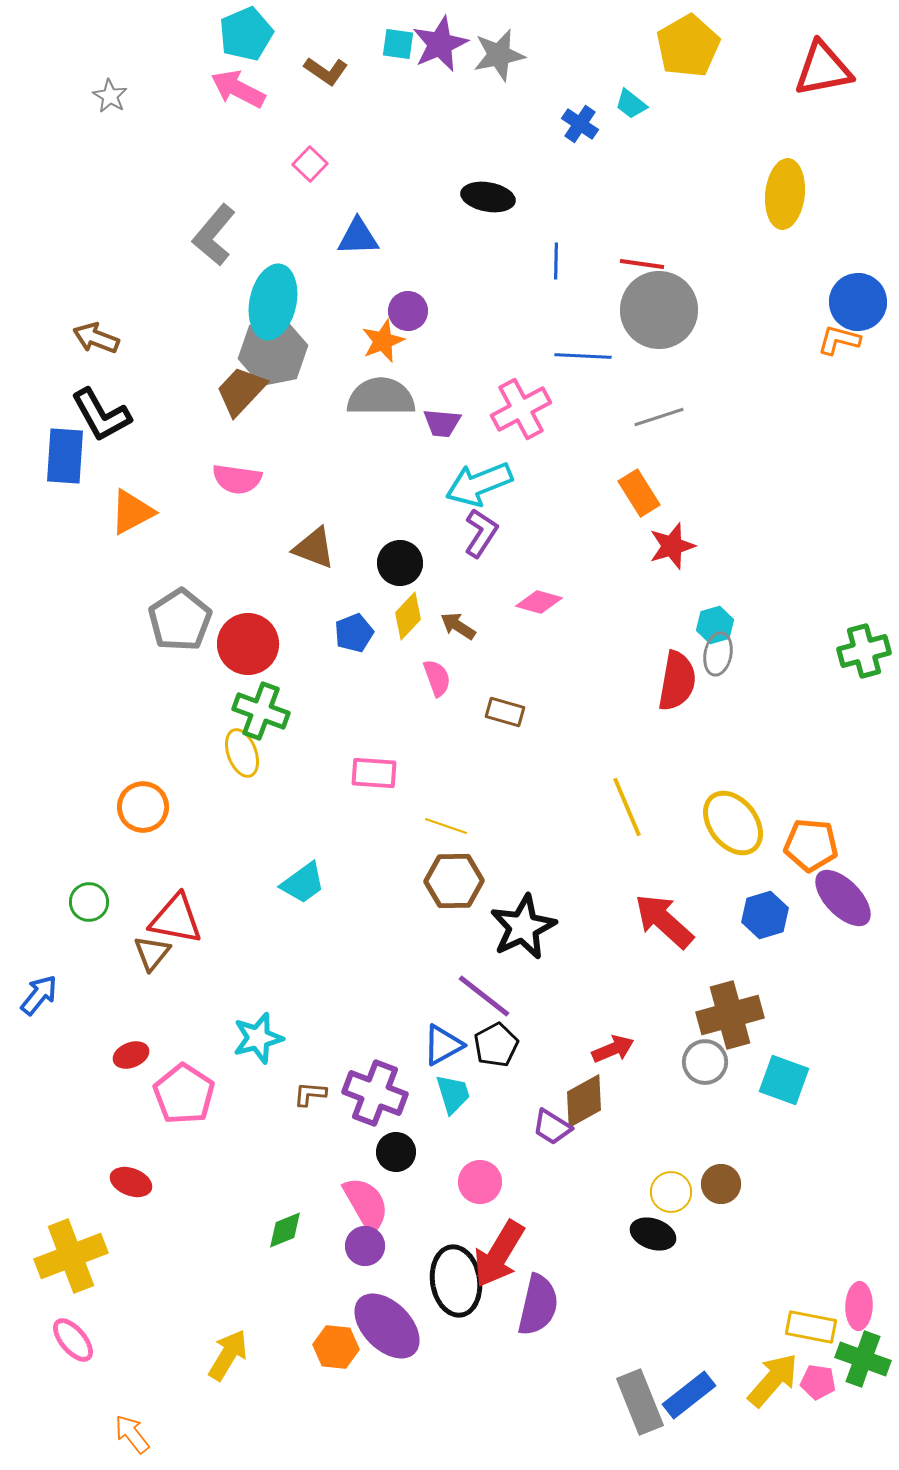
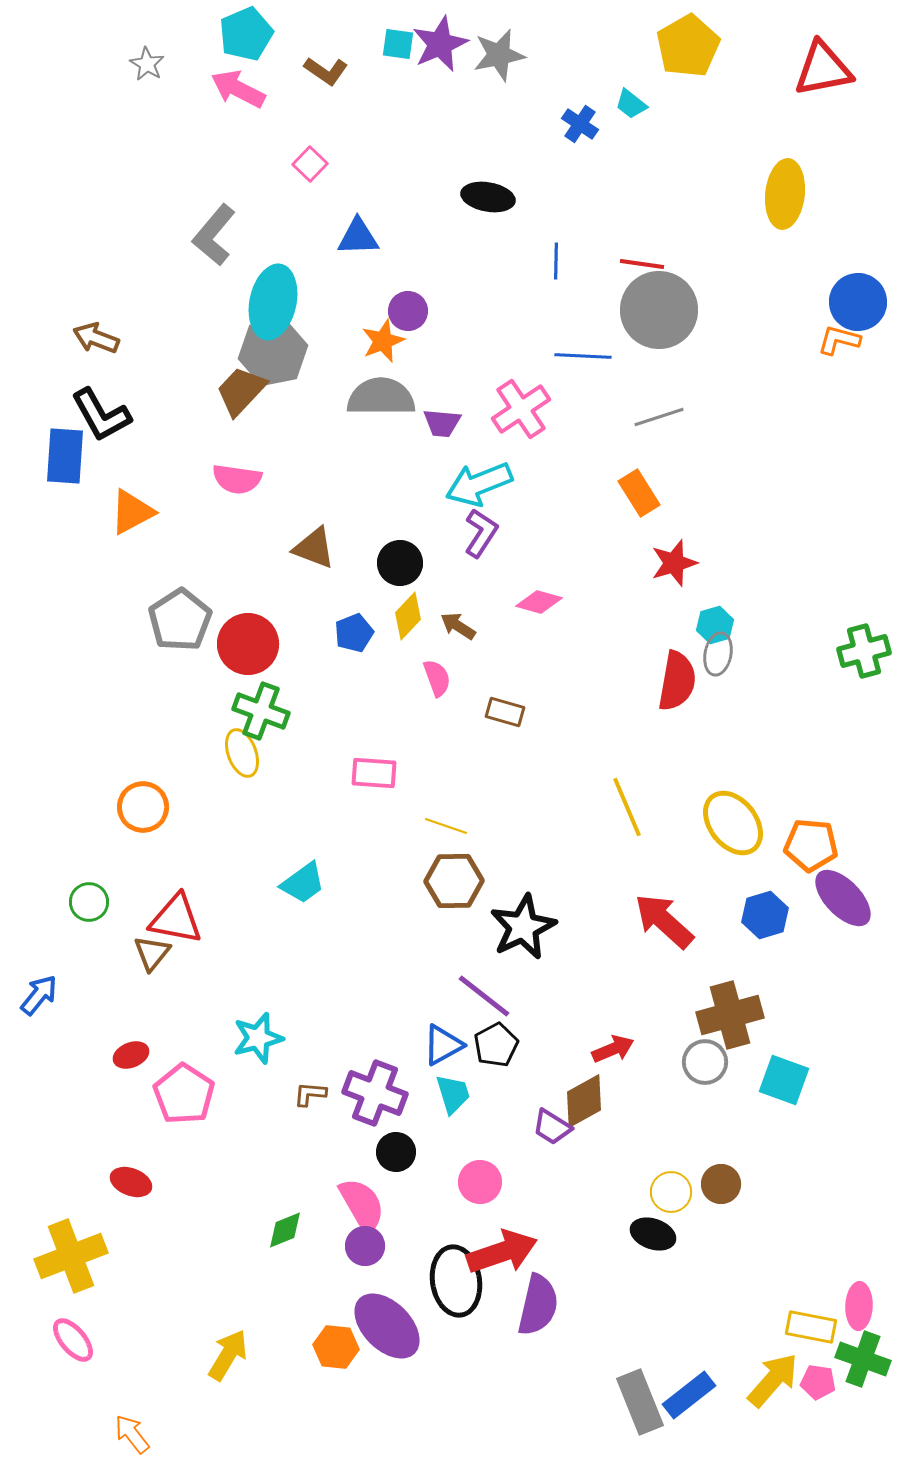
gray star at (110, 96): moved 37 px right, 32 px up
pink cross at (521, 409): rotated 6 degrees counterclockwise
red star at (672, 546): moved 2 px right, 17 px down
pink semicircle at (366, 1204): moved 4 px left, 1 px down
red arrow at (499, 1254): moved 3 px right, 2 px up; rotated 140 degrees counterclockwise
